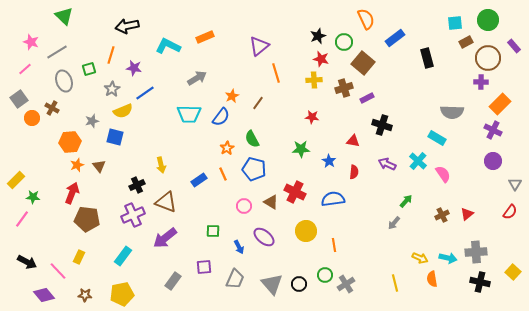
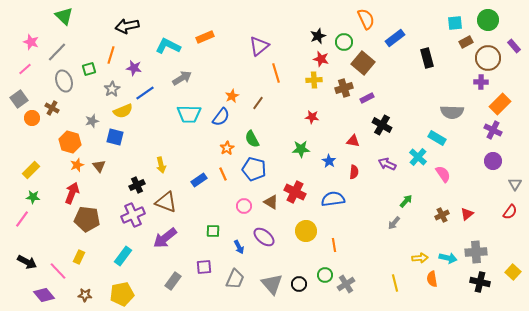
gray line at (57, 52): rotated 15 degrees counterclockwise
gray arrow at (197, 78): moved 15 px left
black cross at (382, 125): rotated 12 degrees clockwise
orange hexagon at (70, 142): rotated 20 degrees clockwise
cyan cross at (418, 161): moved 4 px up
yellow rectangle at (16, 180): moved 15 px right, 10 px up
yellow arrow at (420, 258): rotated 28 degrees counterclockwise
